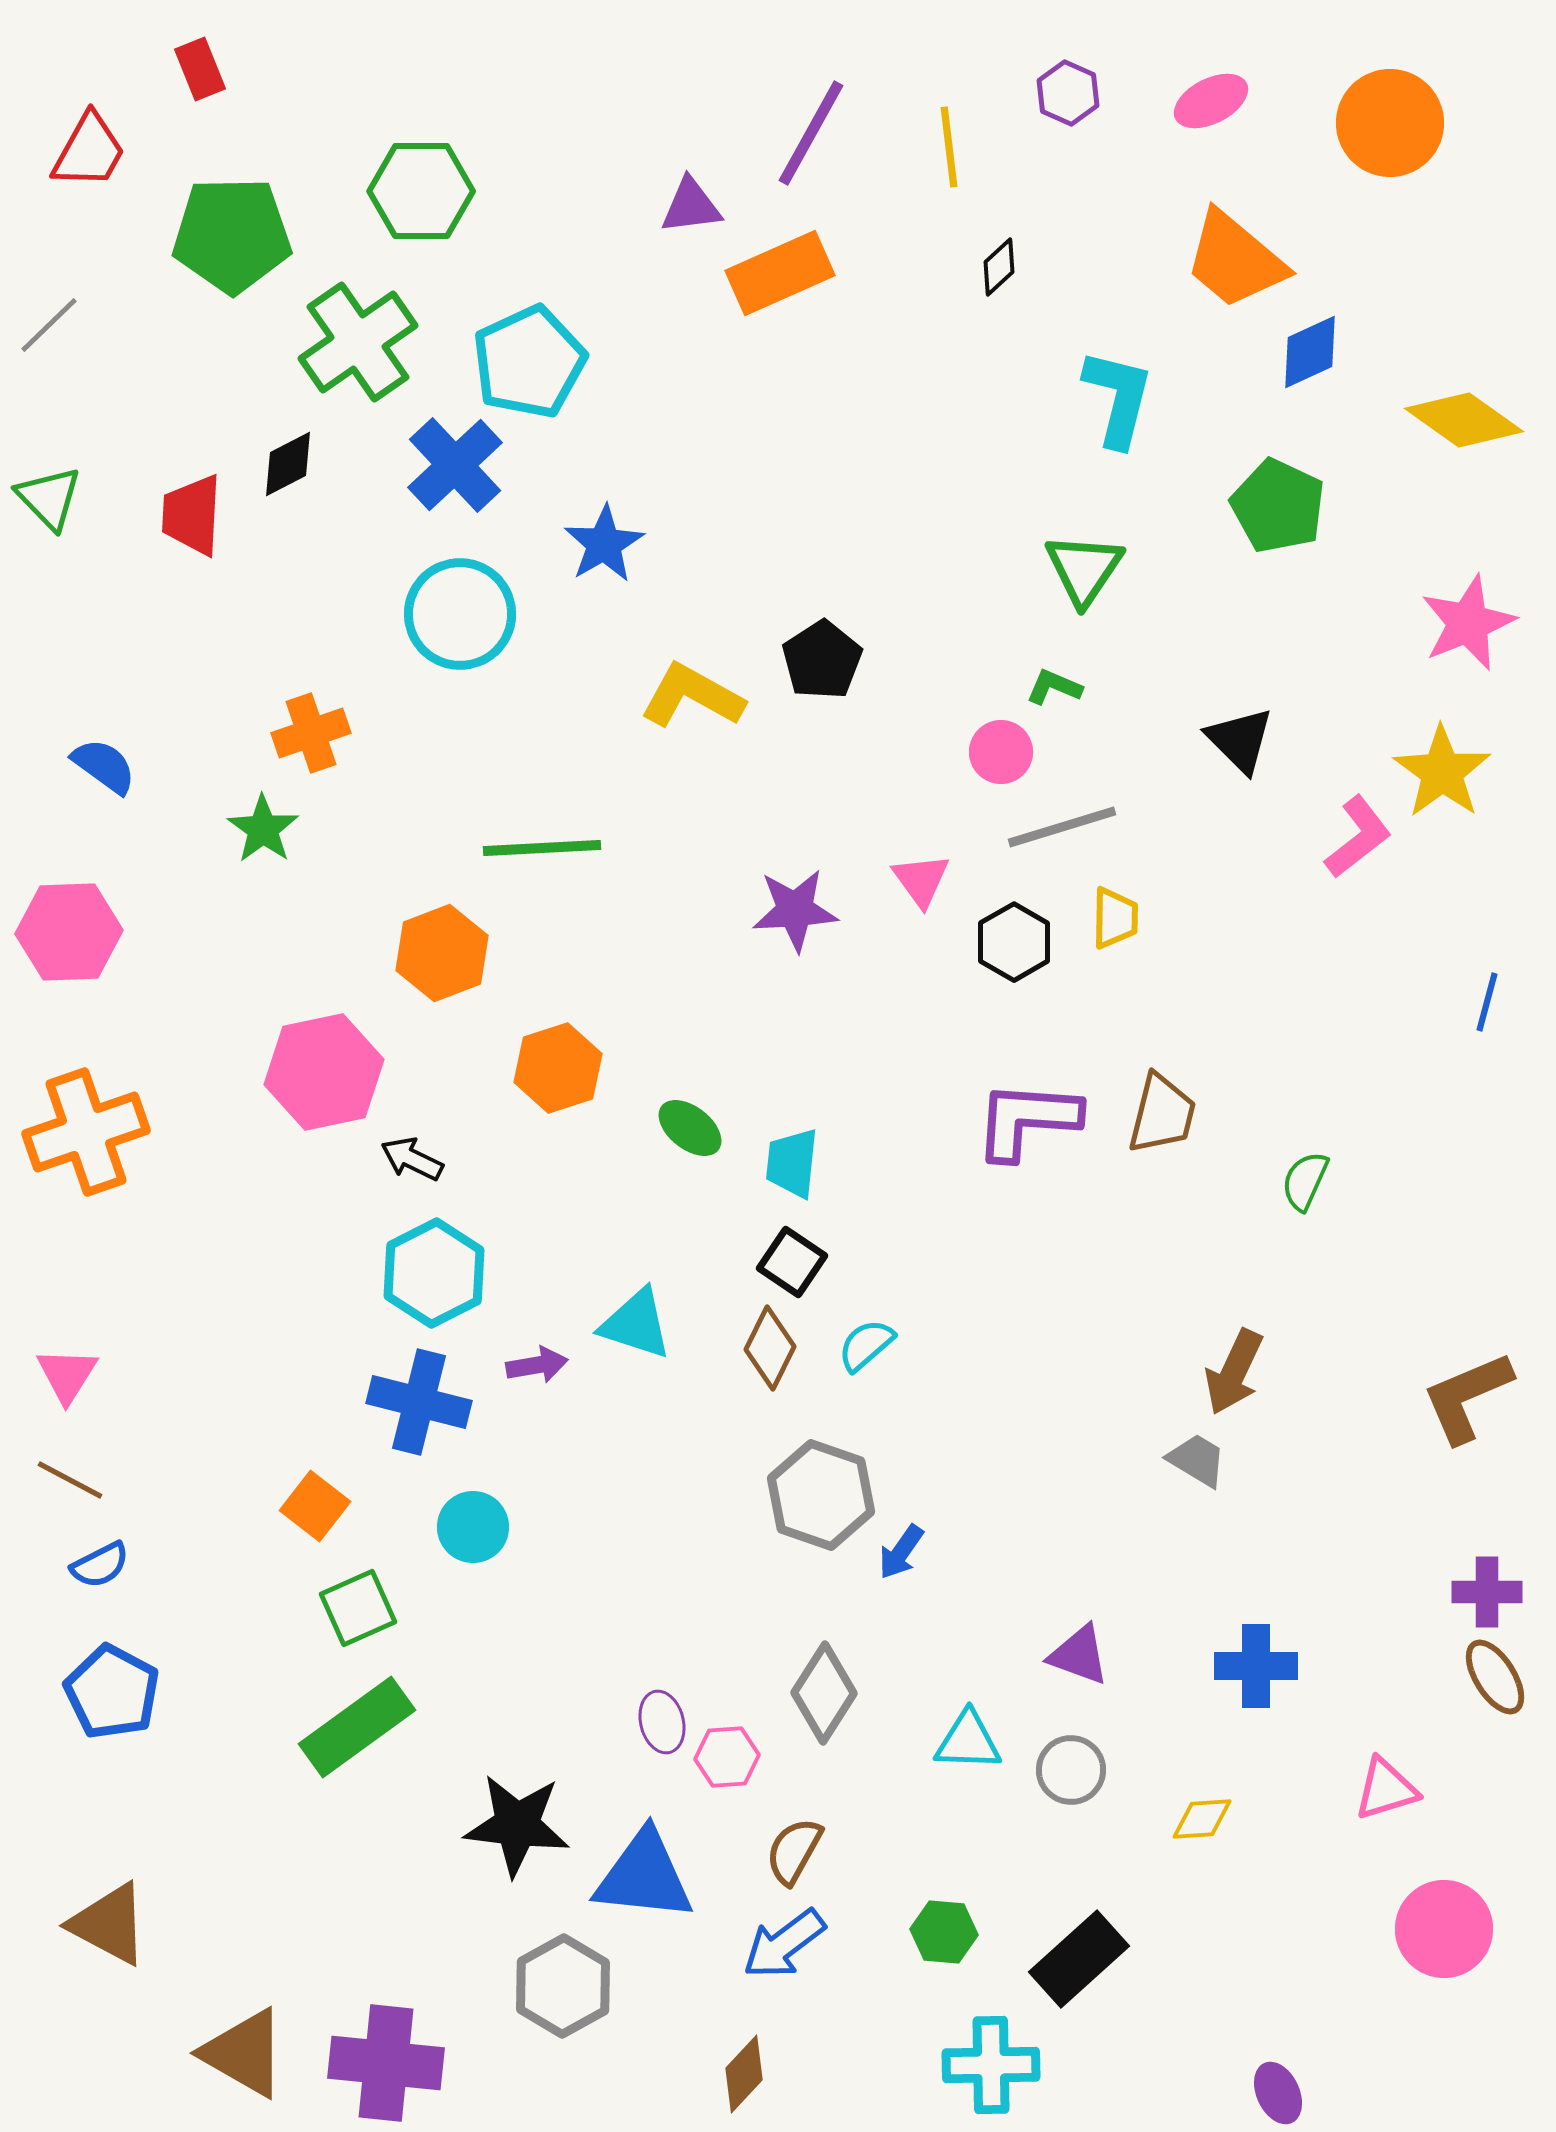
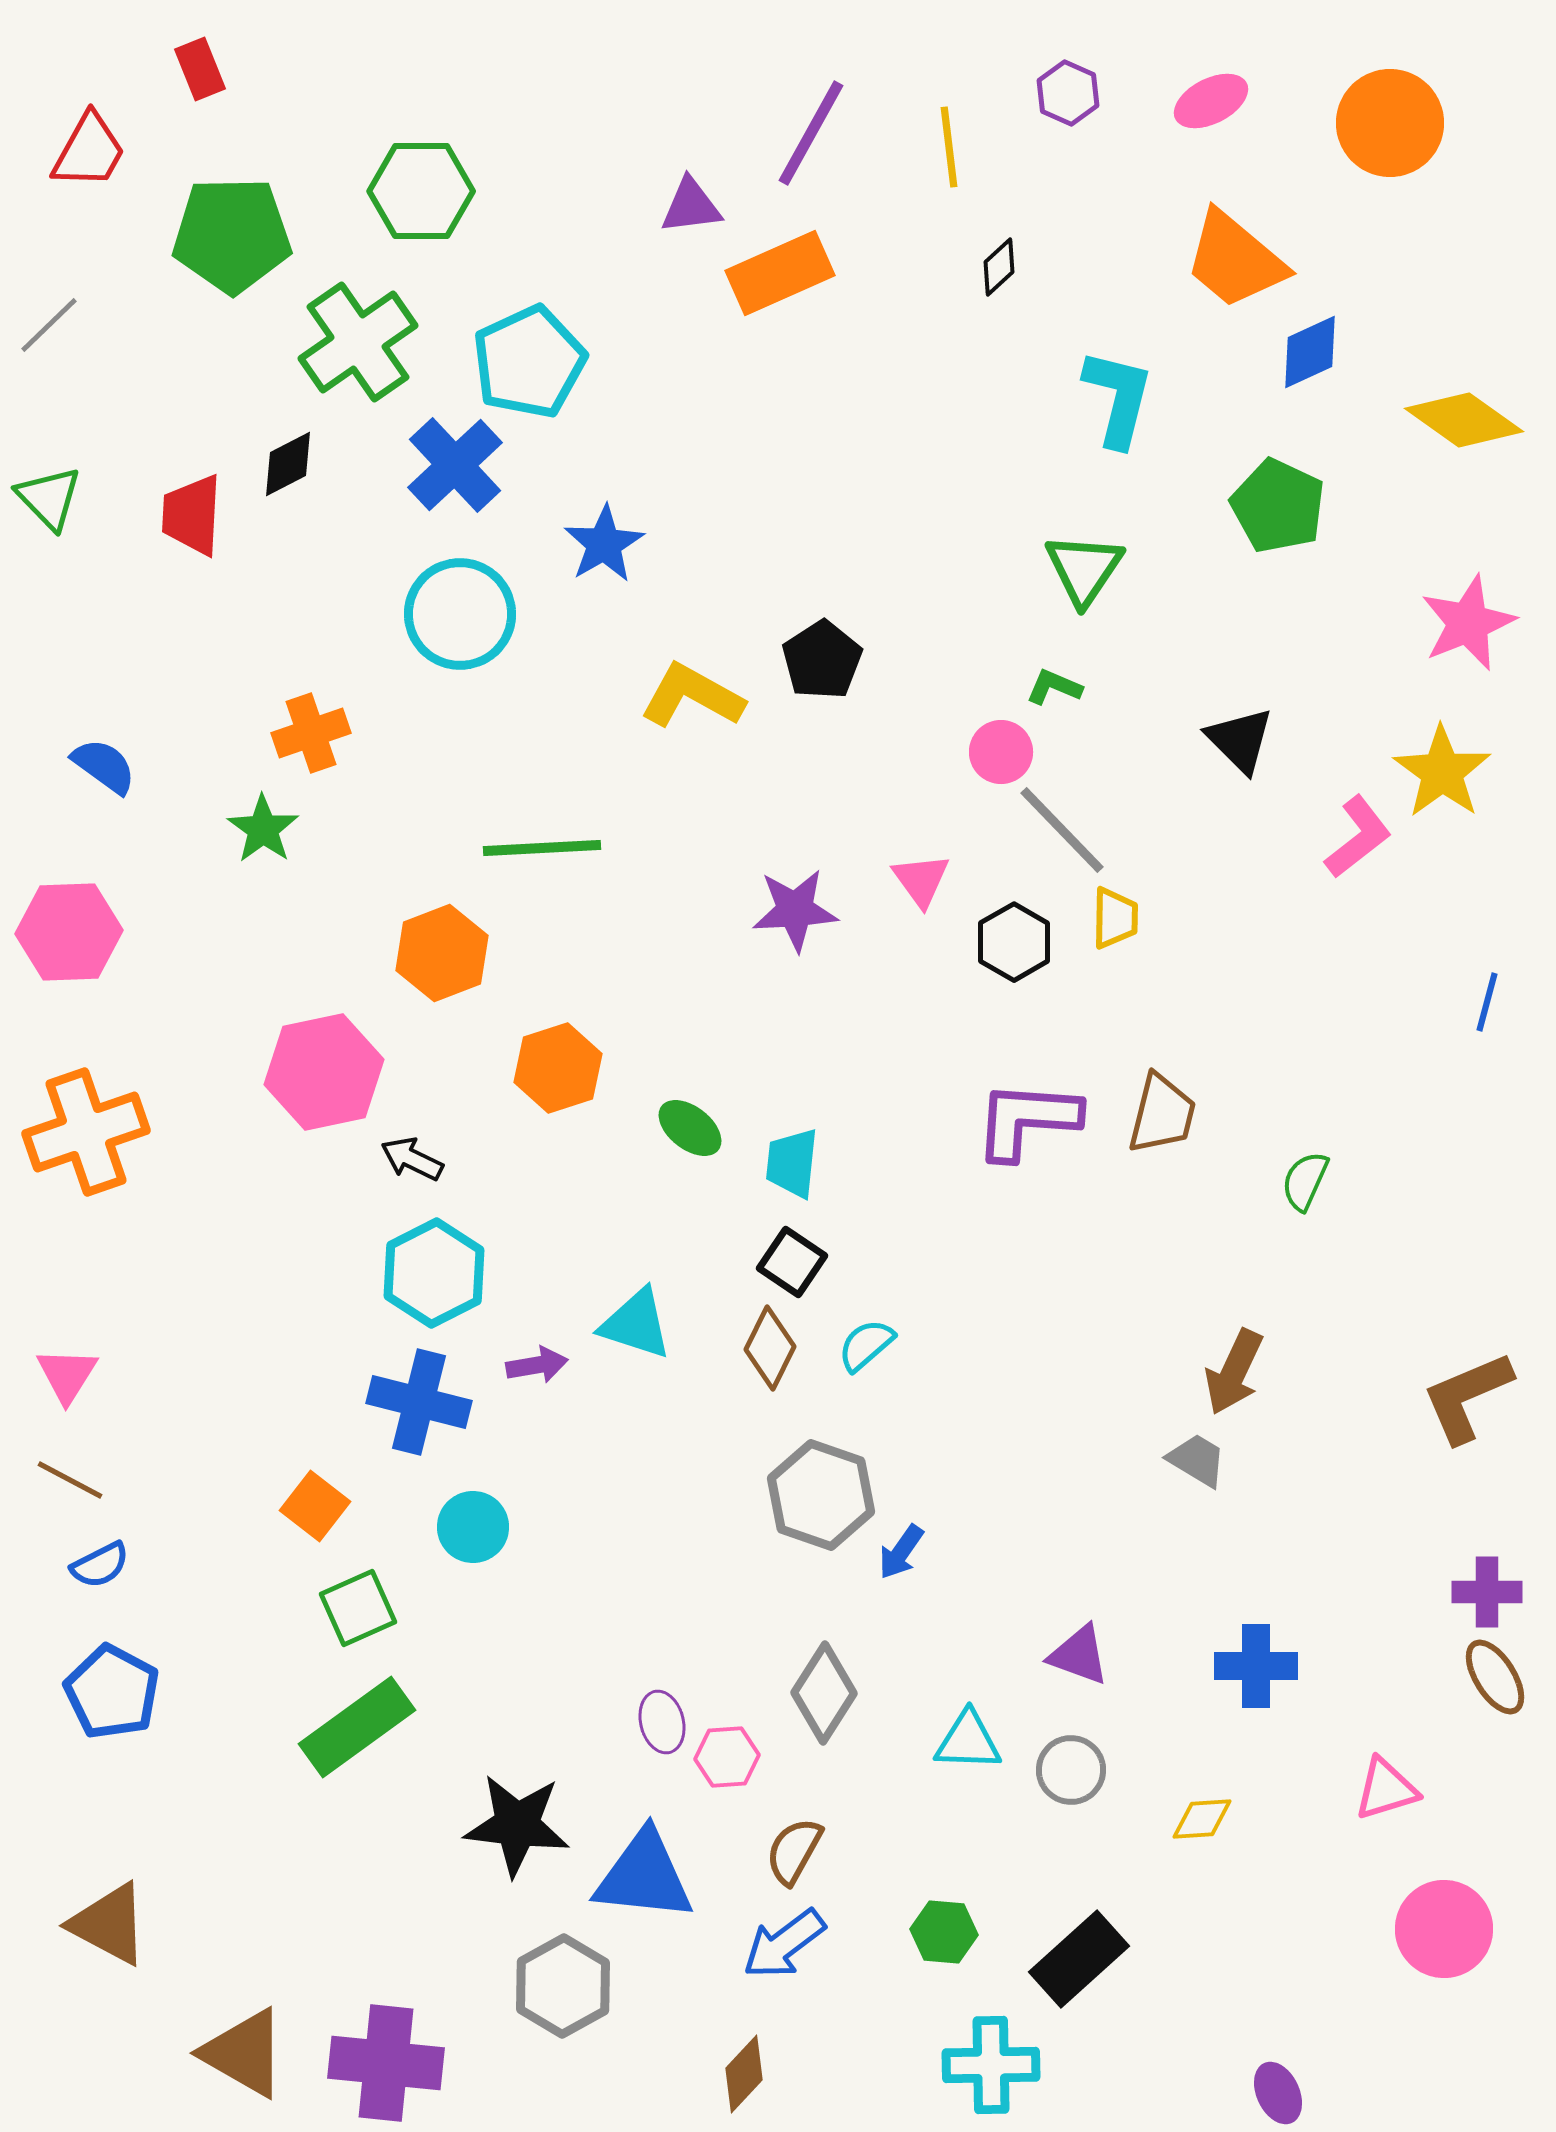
gray line at (1062, 827): moved 3 px down; rotated 63 degrees clockwise
